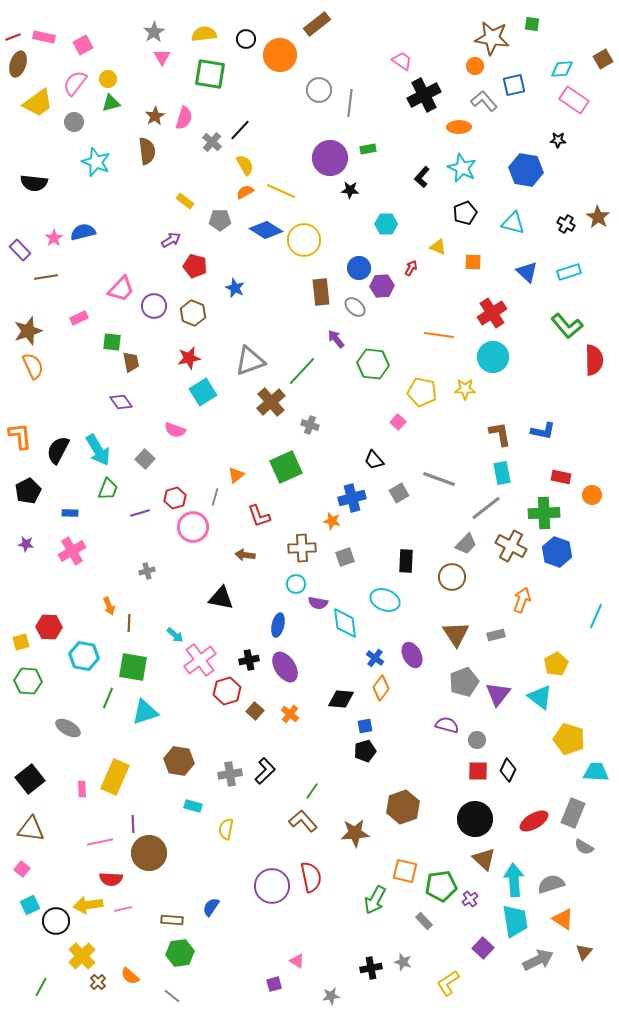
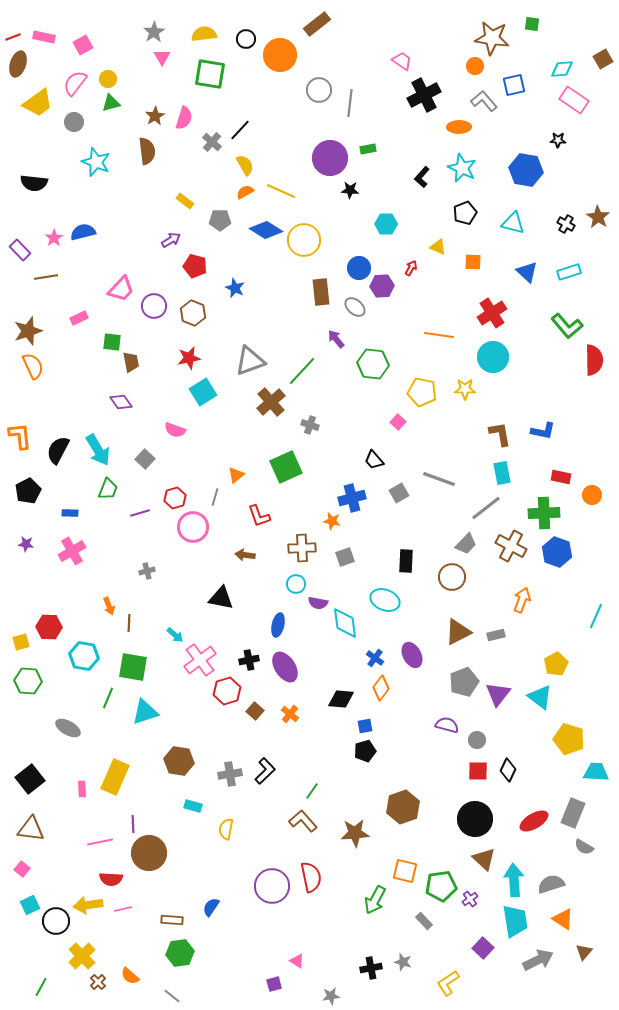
brown triangle at (456, 634): moved 2 px right, 2 px up; rotated 36 degrees clockwise
